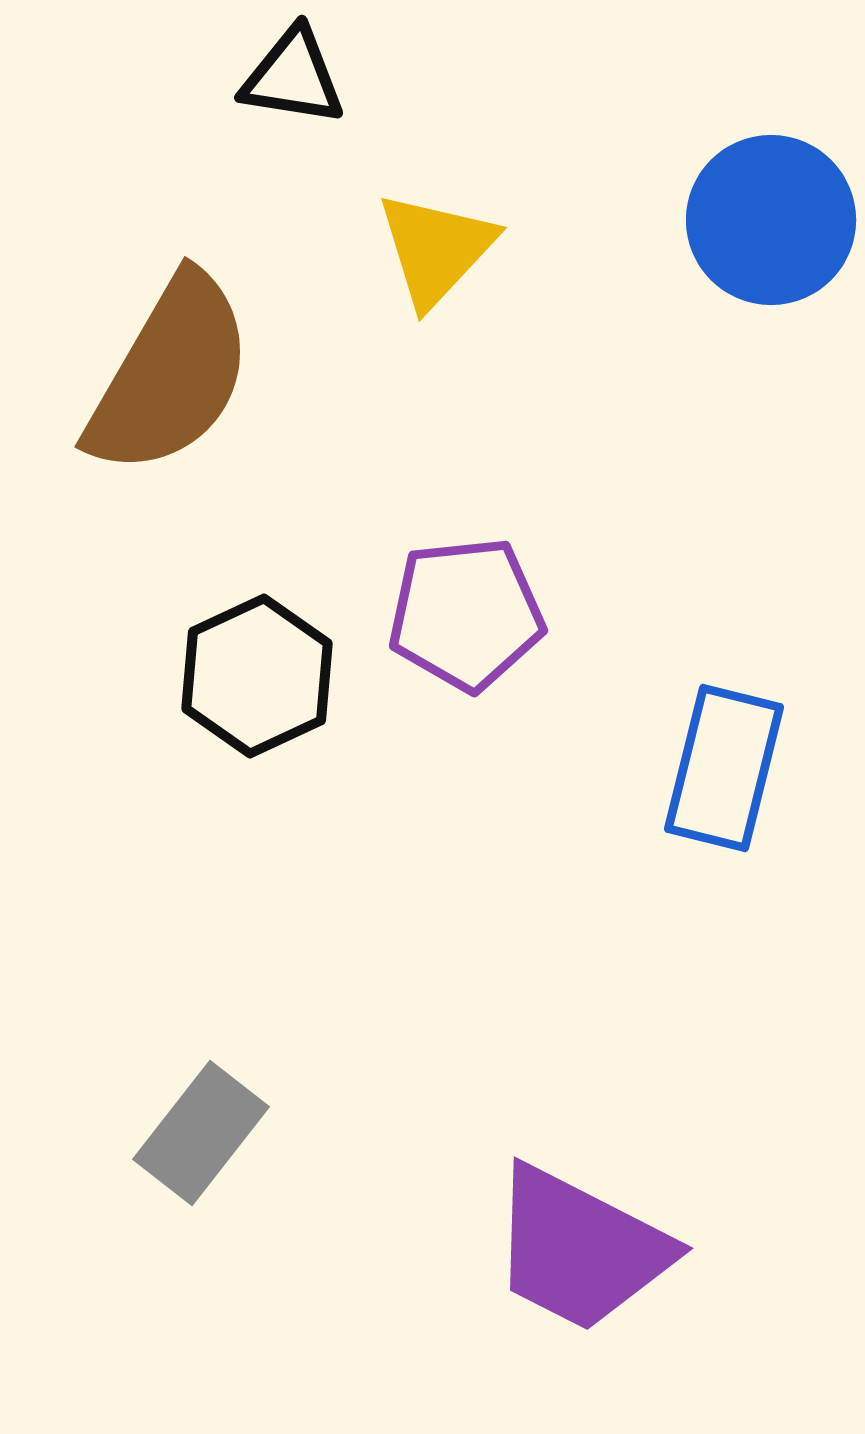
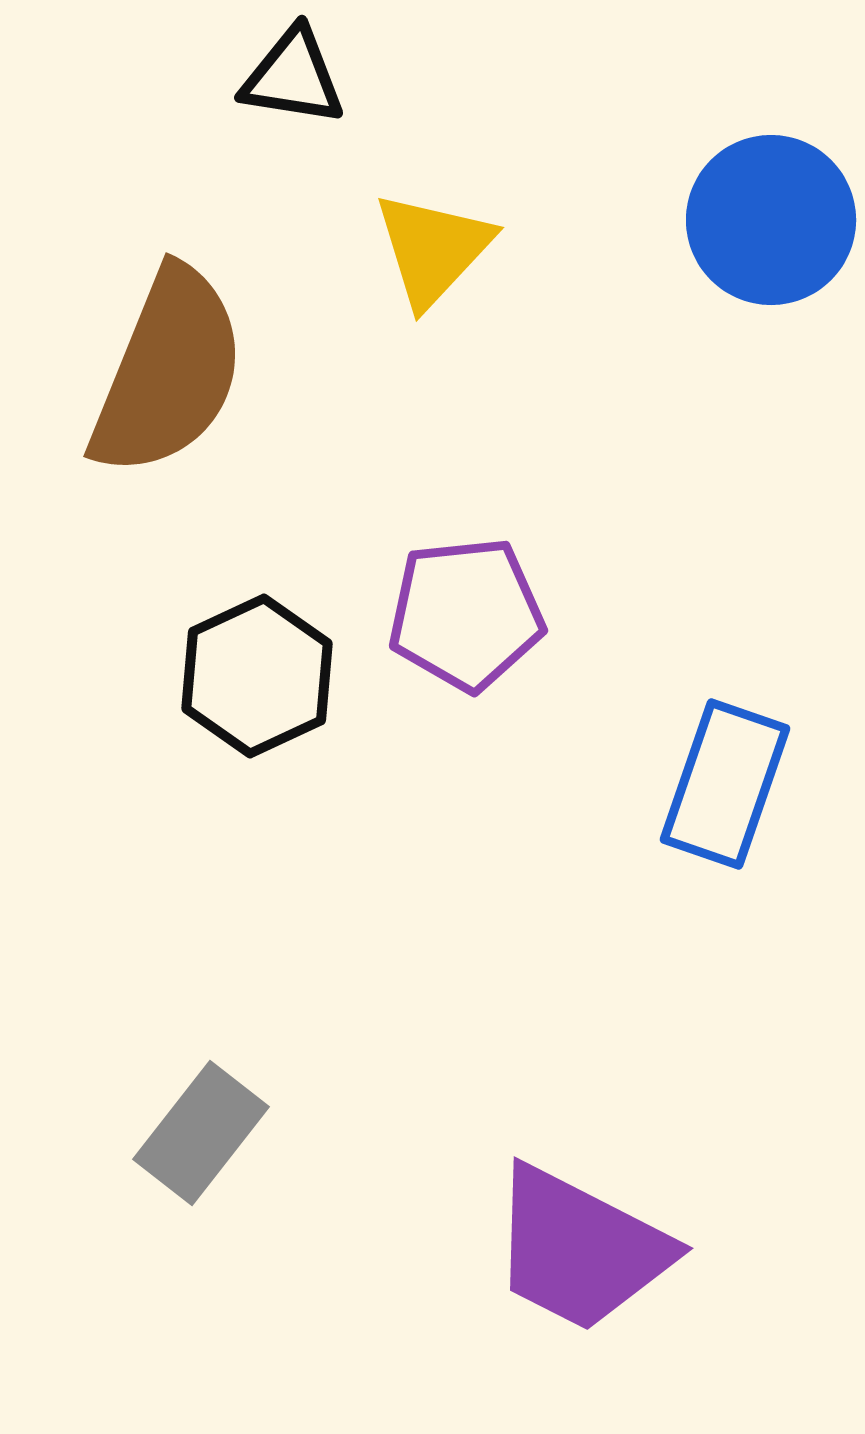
yellow triangle: moved 3 px left
brown semicircle: moved 2 px left, 3 px up; rotated 8 degrees counterclockwise
blue rectangle: moved 1 px right, 16 px down; rotated 5 degrees clockwise
